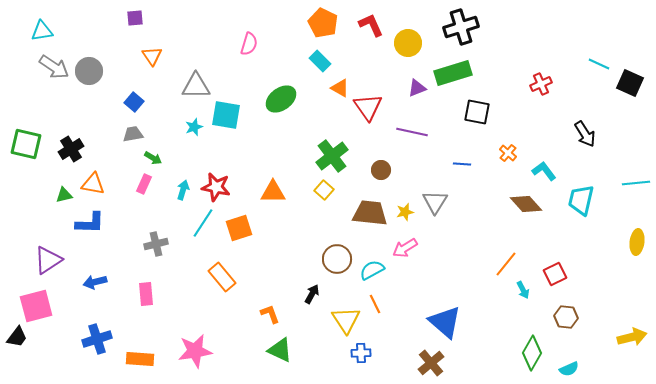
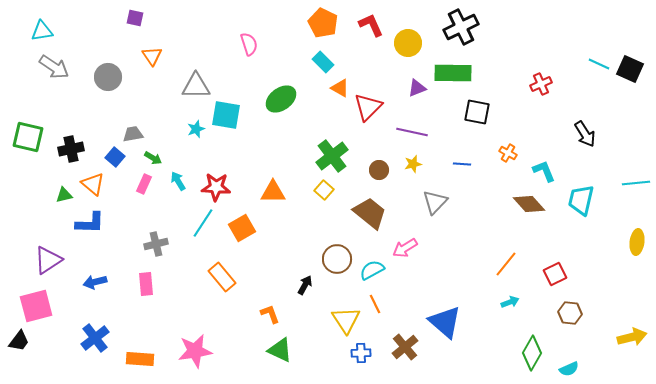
purple square at (135, 18): rotated 18 degrees clockwise
black cross at (461, 27): rotated 8 degrees counterclockwise
pink semicircle at (249, 44): rotated 35 degrees counterclockwise
cyan rectangle at (320, 61): moved 3 px right, 1 px down
gray circle at (89, 71): moved 19 px right, 6 px down
green rectangle at (453, 73): rotated 18 degrees clockwise
black square at (630, 83): moved 14 px up
blue square at (134, 102): moved 19 px left, 55 px down
red triangle at (368, 107): rotated 20 degrees clockwise
cyan star at (194, 127): moved 2 px right, 2 px down
green square at (26, 144): moved 2 px right, 7 px up
black cross at (71, 149): rotated 20 degrees clockwise
orange cross at (508, 153): rotated 12 degrees counterclockwise
brown circle at (381, 170): moved 2 px left
cyan L-shape at (544, 171): rotated 15 degrees clockwise
orange triangle at (93, 184): rotated 30 degrees clockwise
red star at (216, 187): rotated 8 degrees counterclockwise
cyan arrow at (183, 190): moved 5 px left, 9 px up; rotated 48 degrees counterclockwise
gray triangle at (435, 202): rotated 12 degrees clockwise
brown diamond at (526, 204): moved 3 px right
yellow star at (405, 212): moved 8 px right, 48 px up
brown trapezoid at (370, 213): rotated 33 degrees clockwise
orange square at (239, 228): moved 3 px right; rotated 12 degrees counterclockwise
cyan arrow at (523, 290): moved 13 px left, 12 px down; rotated 84 degrees counterclockwise
pink rectangle at (146, 294): moved 10 px up
black arrow at (312, 294): moved 7 px left, 9 px up
brown hexagon at (566, 317): moved 4 px right, 4 px up
black trapezoid at (17, 337): moved 2 px right, 4 px down
blue cross at (97, 339): moved 2 px left, 1 px up; rotated 20 degrees counterclockwise
brown cross at (431, 363): moved 26 px left, 16 px up
